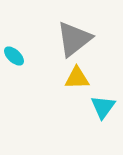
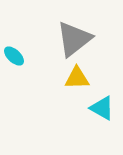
cyan triangle: moved 1 px left, 1 px down; rotated 36 degrees counterclockwise
